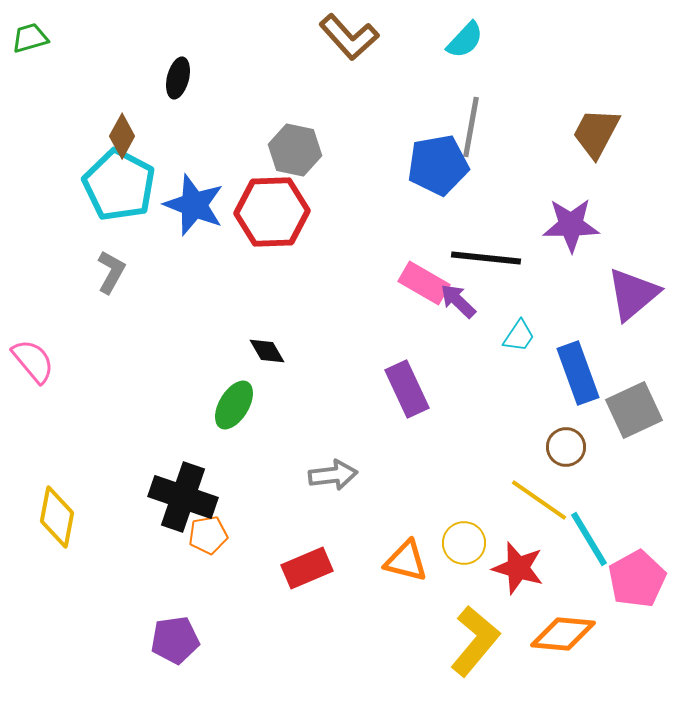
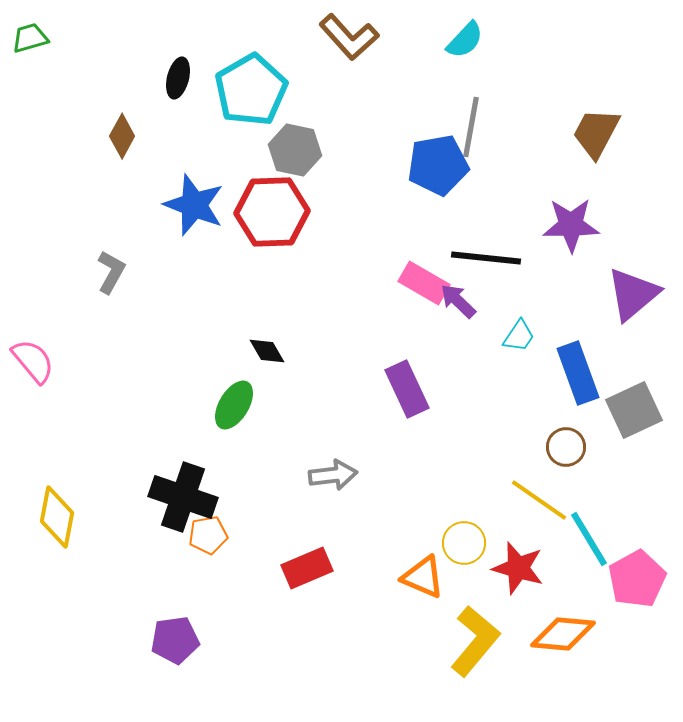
cyan pentagon: moved 132 px right, 95 px up; rotated 14 degrees clockwise
orange triangle: moved 17 px right, 16 px down; rotated 9 degrees clockwise
